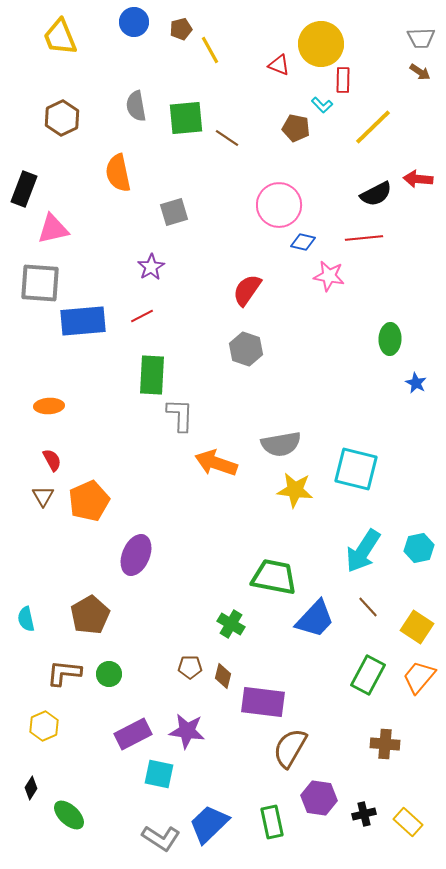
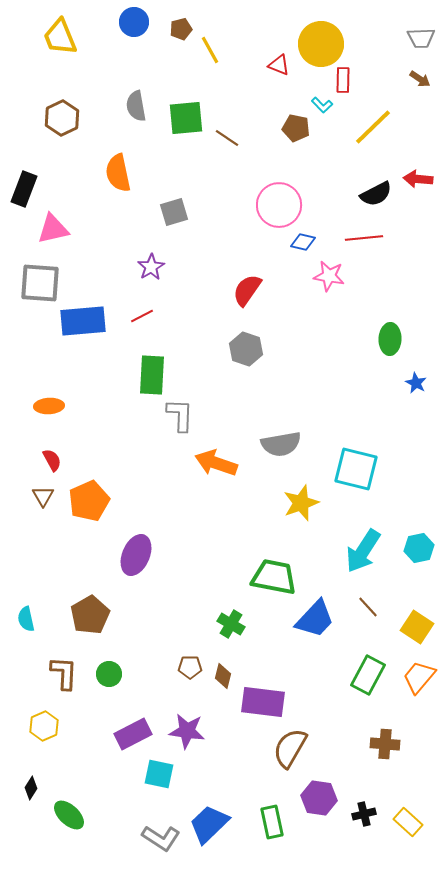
brown arrow at (420, 72): moved 7 px down
yellow star at (295, 490): moved 6 px right, 13 px down; rotated 27 degrees counterclockwise
brown L-shape at (64, 673): rotated 87 degrees clockwise
